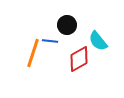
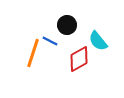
blue line: rotated 21 degrees clockwise
